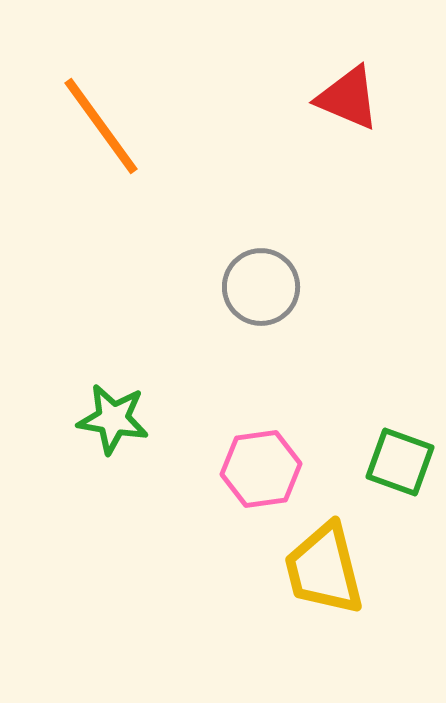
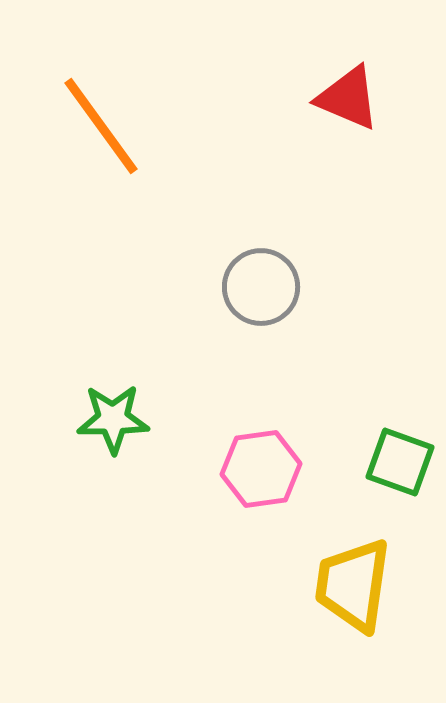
green star: rotated 10 degrees counterclockwise
yellow trapezoid: moved 29 px right, 16 px down; rotated 22 degrees clockwise
